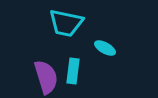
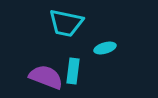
cyan ellipse: rotated 45 degrees counterclockwise
purple semicircle: rotated 52 degrees counterclockwise
